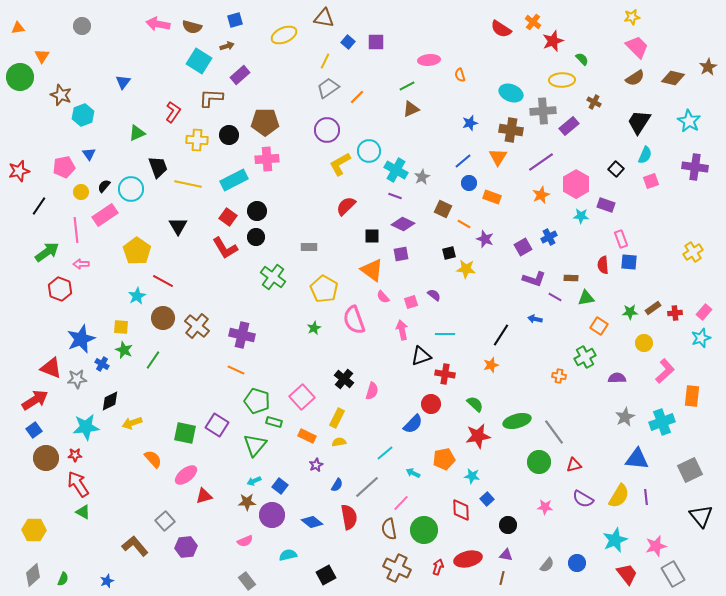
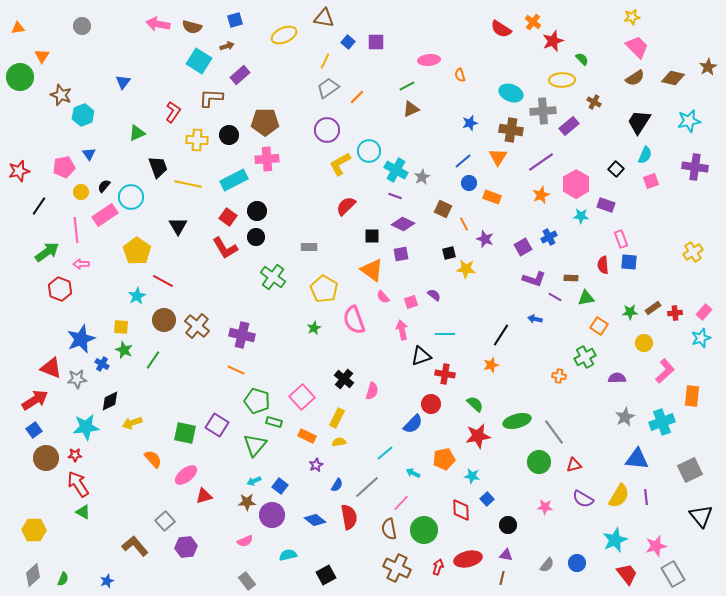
cyan star at (689, 121): rotated 30 degrees clockwise
cyan circle at (131, 189): moved 8 px down
orange line at (464, 224): rotated 32 degrees clockwise
brown circle at (163, 318): moved 1 px right, 2 px down
blue diamond at (312, 522): moved 3 px right, 2 px up
